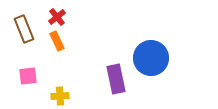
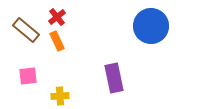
brown rectangle: moved 2 px right, 1 px down; rotated 28 degrees counterclockwise
blue circle: moved 32 px up
purple rectangle: moved 2 px left, 1 px up
